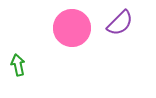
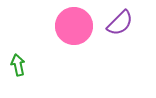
pink circle: moved 2 px right, 2 px up
